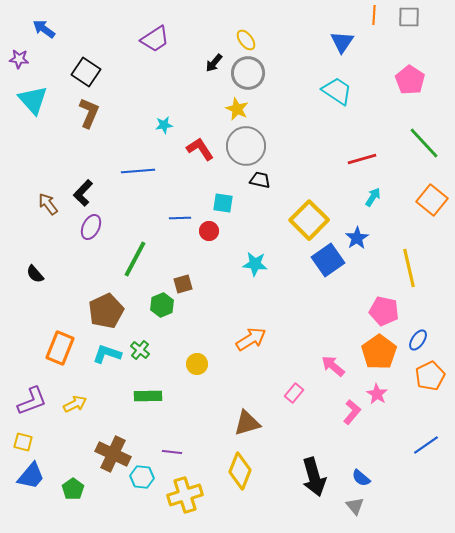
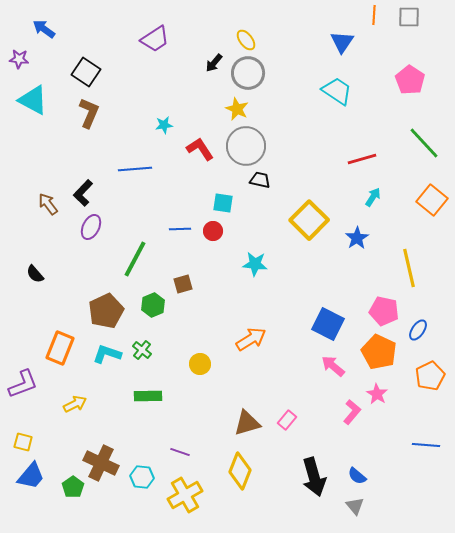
cyan triangle at (33, 100): rotated 20 degrees counterclockwise
blue line at (138, 171): moved 3 px left, 2 px up
blue line at (180, 218): moved 11 px down
red circle at (209, 231): moved 4 px right
blue square at (328, 260): moved 64 px down; rotated 28 degrees counterclockwise
green hexagon at (162, 305): moved 9 px left
blue ellipse at (418, 340): moved 10 px up
green cross at (140, 350): moved 2 px right
orange pentagon at (379, 352): rotated 12 degrees counterclockwise
yellow circle at (197, 364): moved 3 px right
pink rectangle at (294, 393): moved 7 px left, 27 px down
purple L-shape at (32, 401): moved 9 px left, 17 px up
blue line at (426, 445): rotated 40 degrees clockwise
purple line at (172, 452): moved 8 px right; rotated 12 degrees clockwise
brown cross at (113, 454): moved 12 px left, 9 px down
blue semicircle at (361, 478): moved 4 px left, 2 px up
green pentagon at (73, 489): moved 2 px up
yellow cross at (185, 495): rotated 12 degrees counterclockwise
